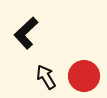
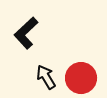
red circle: moved 3 px left, 2 px down
